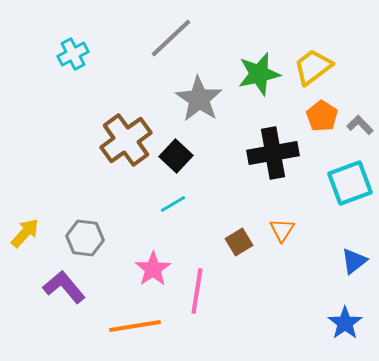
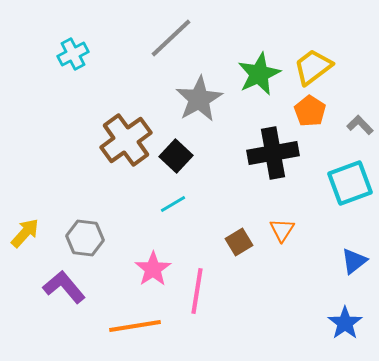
green star: rotated 12 degrees counterclockwise
gray star: rotated 9 degrees clockwise
orange pentagon: moved 12 px left, 5 px up
